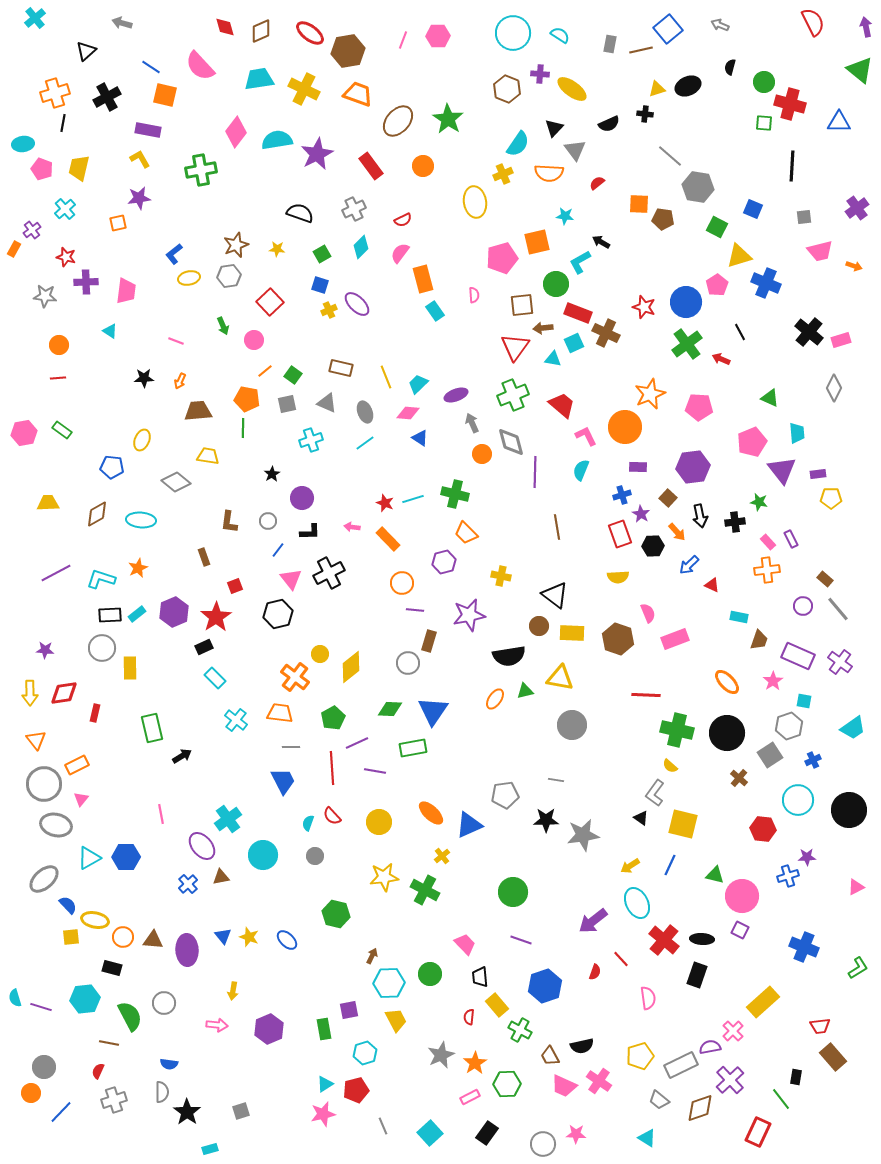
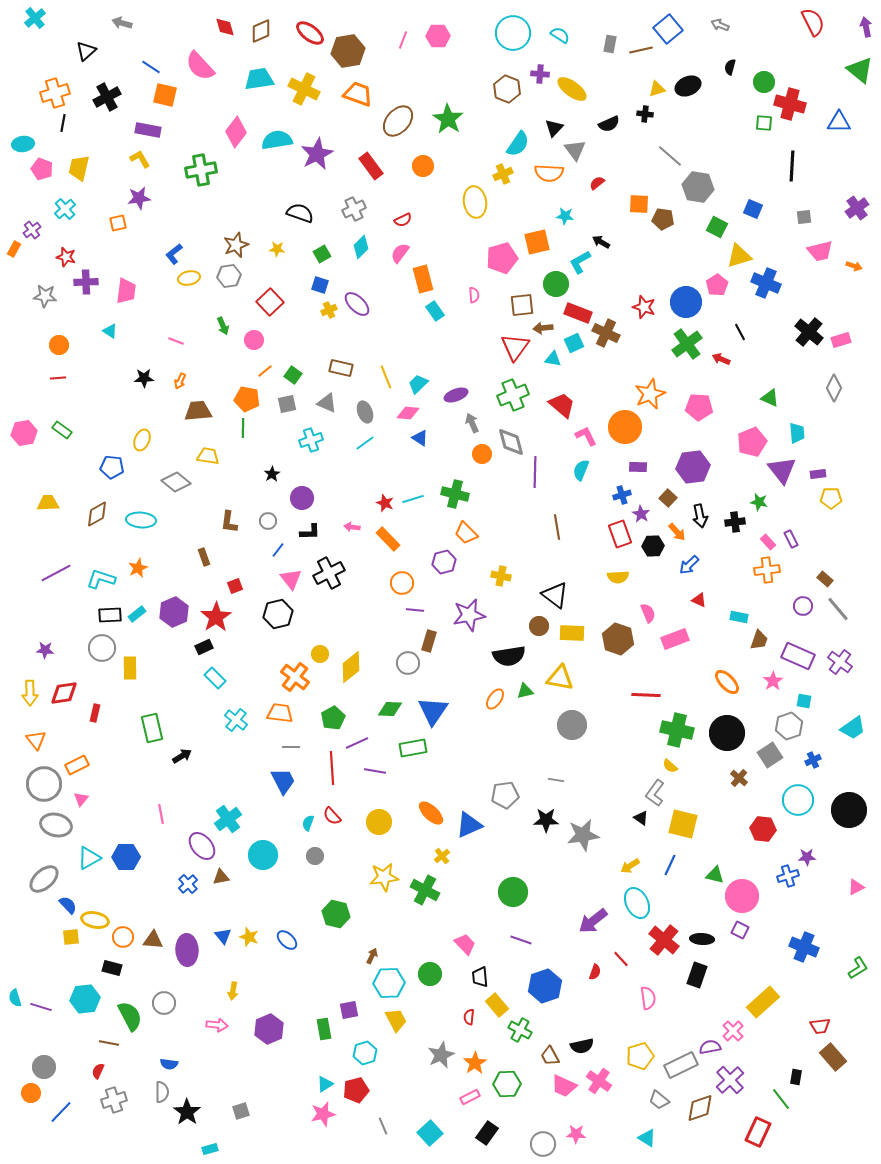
red triangle at (712, 585): moved 13 px left, 15 px down
